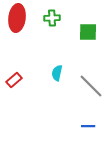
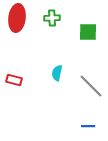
red rectangle: rotated 56 degrees clockwise
